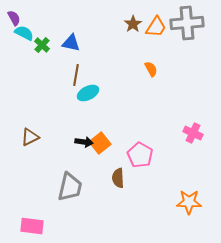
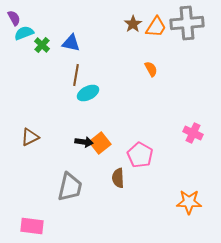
cyan semicircle: rotated 48 degrees counterclockwise
